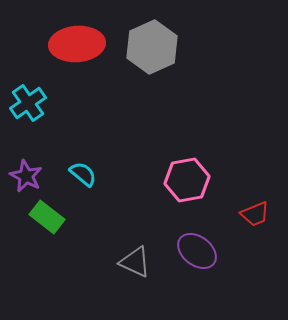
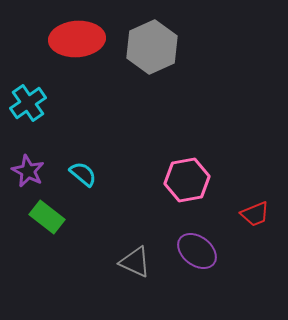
red ellipse: moved 5 px up
purple star: moved 2 px right, 5 px up
